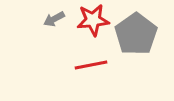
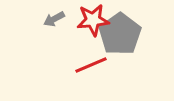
gray pentagon: moved 16 px left
red line: rotated 12 degrees counterclockwise
